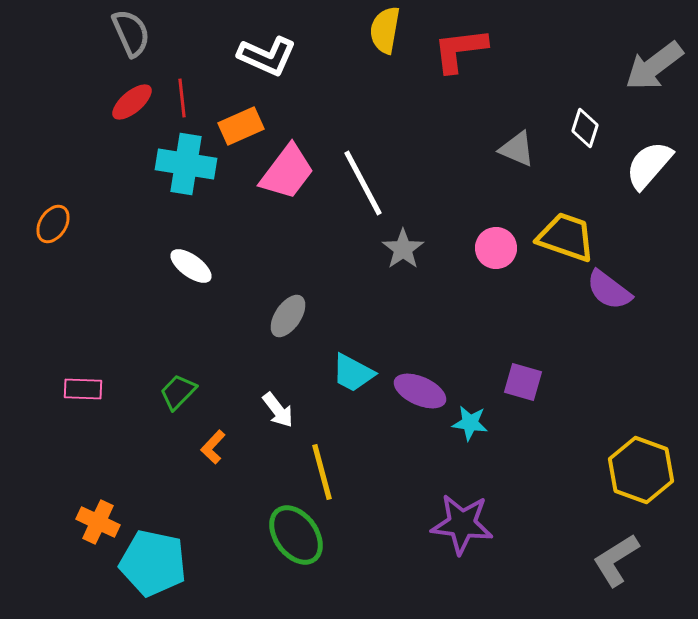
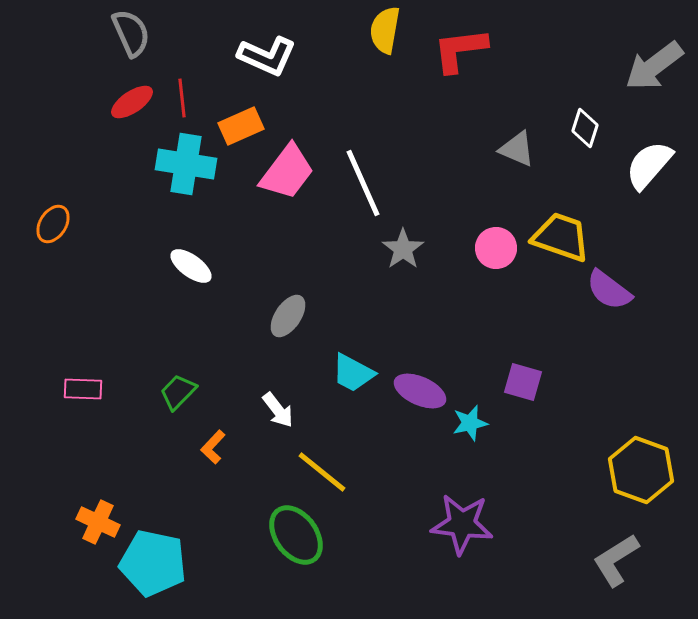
red ellipse: rotated 6 degrees clockwise
white line: rotated 4 degrees clockwise
yellow trapezoid: moved 5 px left
cyan star: rotated 21 degrees counterclockwise
yellow line: rotated 36 degrees counterclockwise
